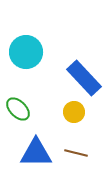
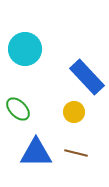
cyan circle: moved 1 px left, 3 px up
blue rectangle: moved 3 px right, 1 px up
